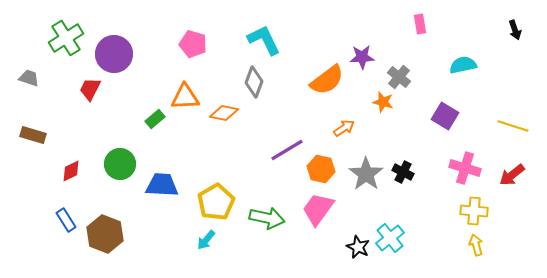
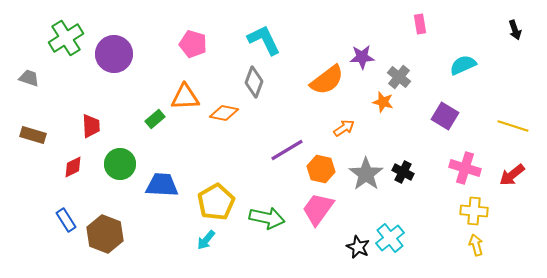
cyan semicircle: rotated 12 degrees counterclockwise
red trapezoid: moved 1 px right, 37 px down; rotated 150 degrees clockwise
red diamond: moved 2 px right, 4 px up
